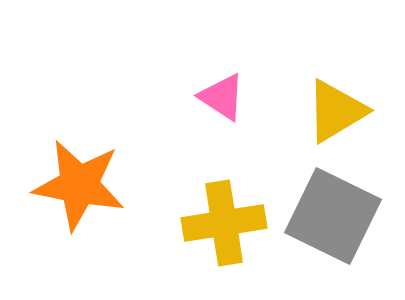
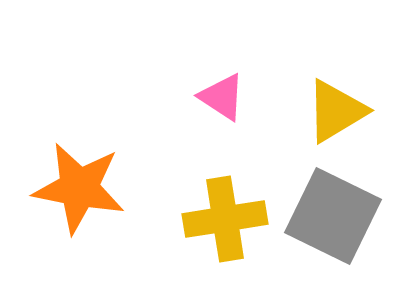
orange star: moved 3 px down
yellow cross: moved 1 px right, 4 px up
